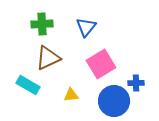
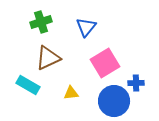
green cross: moved 1 px left, 2 px up; rotated 15 degrees counterclockwise
pink square: moved 4 px right, 1 px up
yellow triangle: moved 2 px up
